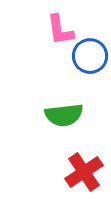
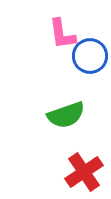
pink L-shape: moved 2 px right, 4 px down
green semicircle: moved 2 px right; rotated 12 degrees counterclockwise
